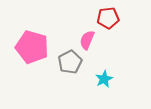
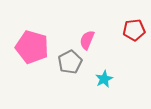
red pentagon: moved 26 px right, 12 px down
